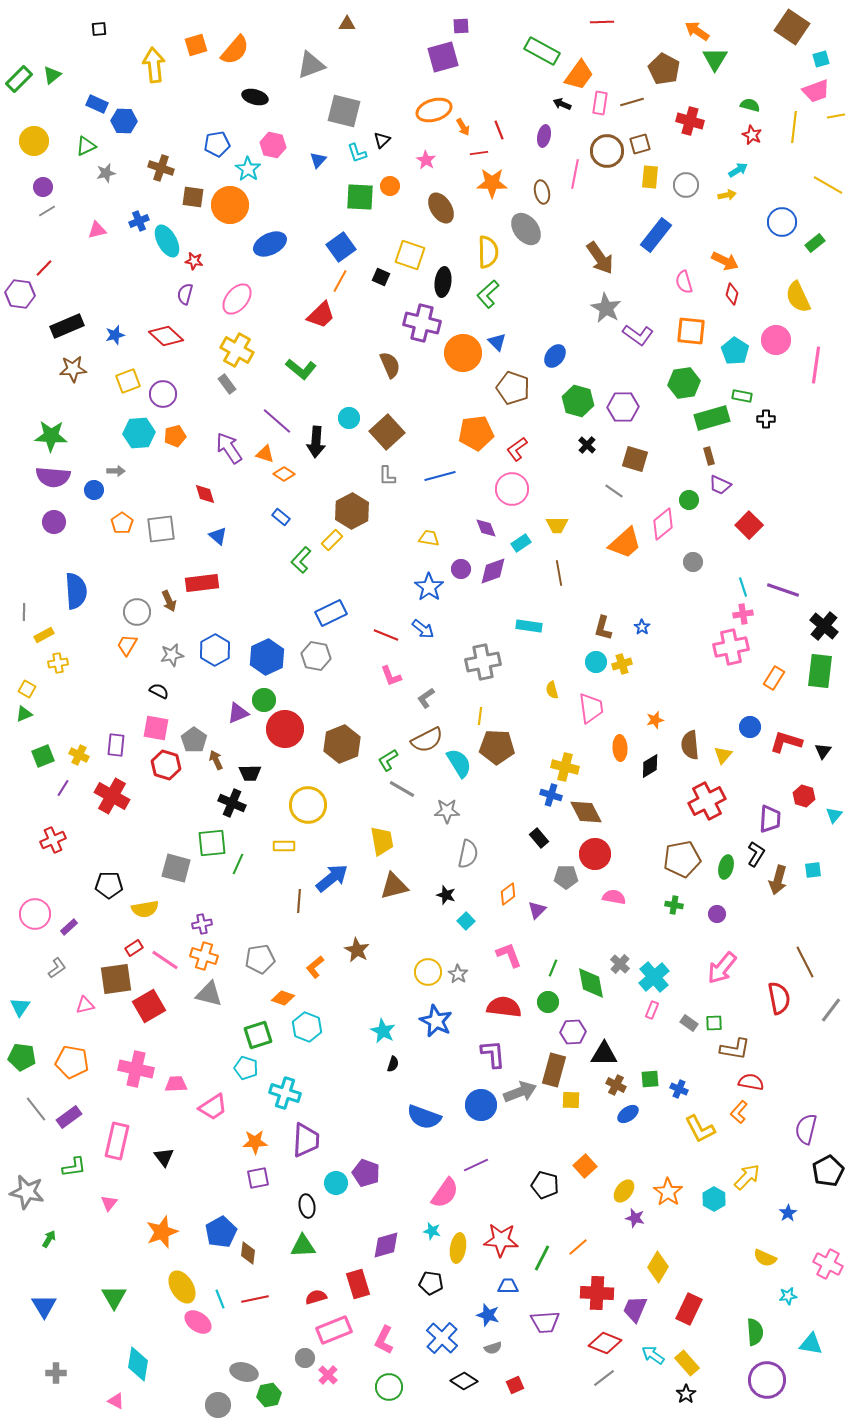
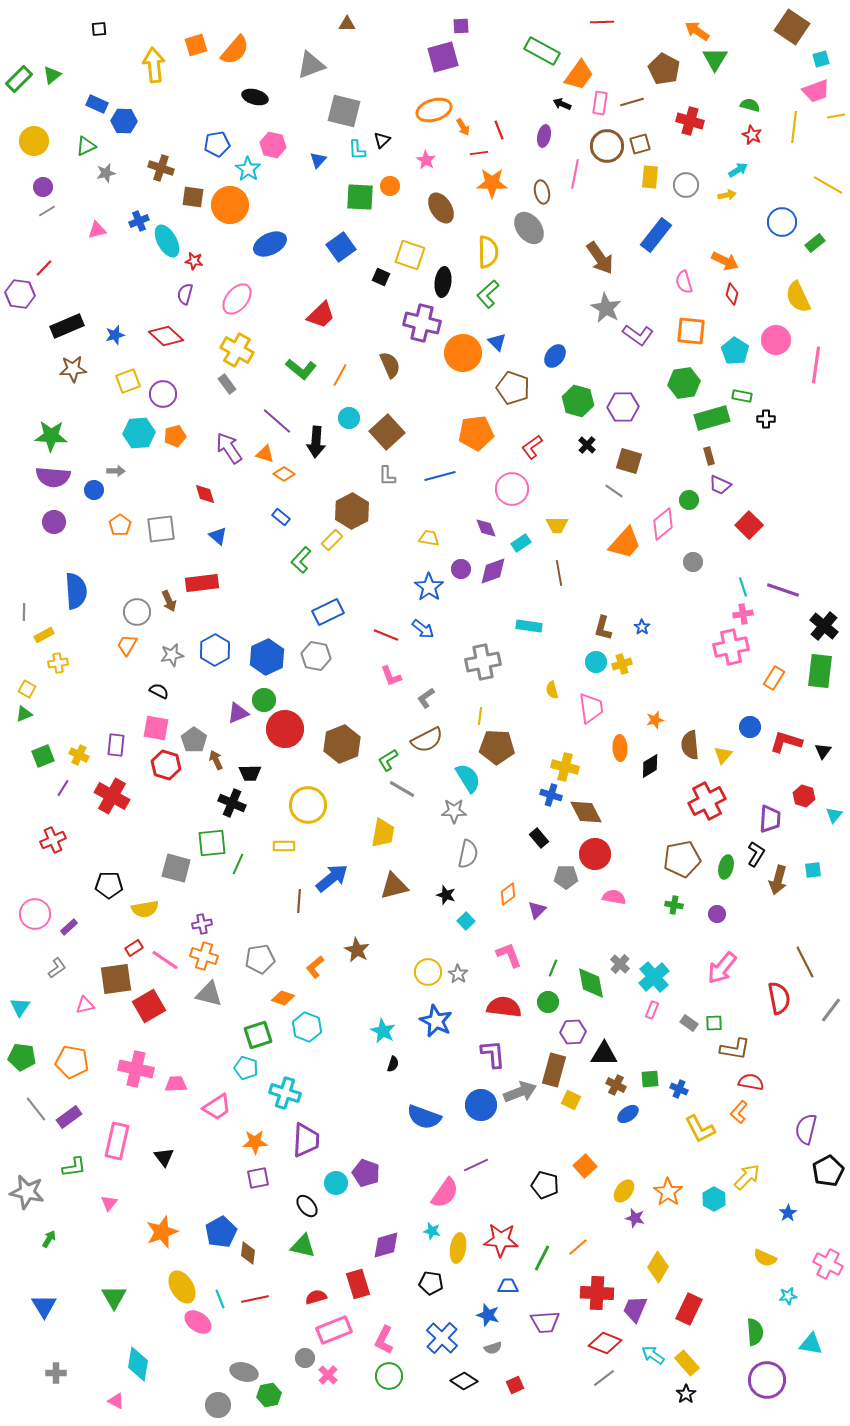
brown circle at (607, 151): moved 5 px up
cyan L-shape at (357, 153): moved 3 px up; rotated 15 degrees clockwise
gray ellipse at (526, 229): moved 3 px right, 1 px up
orange line at (340, 281): moved 94 px down
red L-shape at (517, 449): moved 15 px right, 2 px up
brown square at (635, 459): moved 6 px left, 2 px down
orange pentagon at (122, 523): moved 2 px left, 2 px down
orange trapezoid at (625, 543): rotated 6 degrees counterclockwise
blue rectangle at (331, 613): moved 3 px left, 1 px up
cyan semicircle at (459, 763): moved 9 px right, 15 px down
gray star at (447, 811): moved 7 px right
yellow trapezoid at (382, 841): moved 1 px right, 8 px up; rotated 20 degrees clockwise
yellow square at (571, 1100): rotated 24 degrees clockwise
pink trapezoid at (213, 1107): moved 4 px right
black ellipse at (307, 1206): rotated 30 degrees counterclockwise
green triangle at (303, 1246): rotated 16 degrees clockwise
green circle at (389, 1387): moved 11 px up
